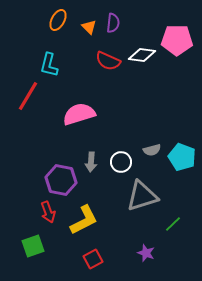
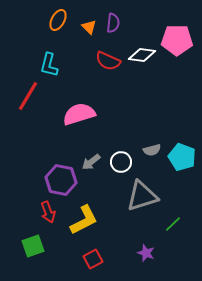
gray arrow: rotated 48 degrees clockwise
